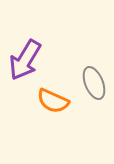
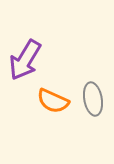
gray ellipse: moved 1 px left, 16 px down; rotated 12 degrees clockwise
